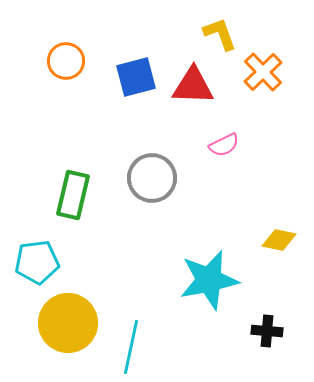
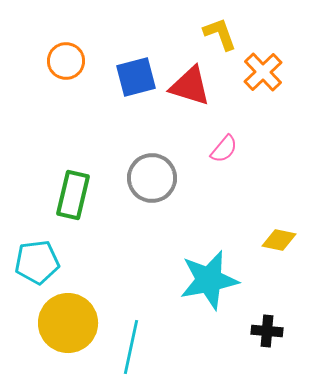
red triangle: moved 3 px left; rotated 15 degrees clockwise
pink semicircle: moved 4 px down; rotated 24 degrees counterclockwise
